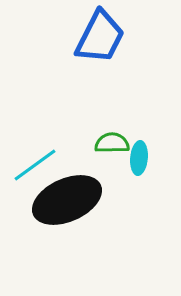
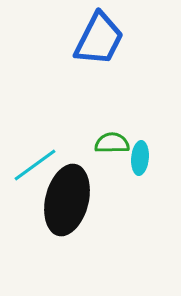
blue trapezoid: moved 1 px left, 2 px down
cyan ellipse: moved 1 px right
black ellipse: rotated 52 degrees counterclockwise
